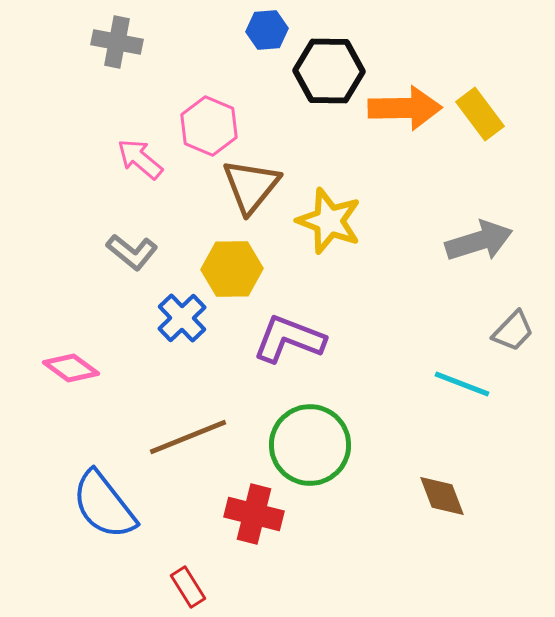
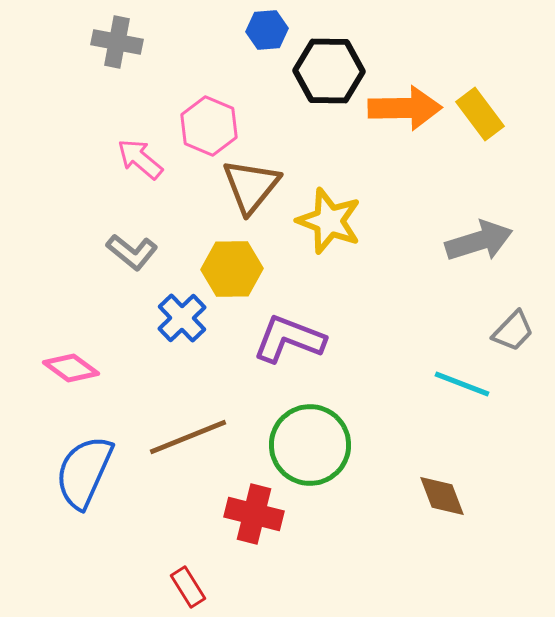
blue semicircle: moved 20 px left, 33 px up; rotated 62 degrees clockwise
